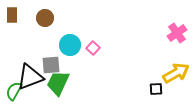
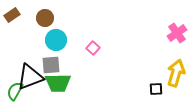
brown rectangle: rotated 56 degrees clockwise
cyan circle: moved 14 px left, 5 px up
yellow arrow: rotated 44 degrees counterclockwise
green trapezoid: rotated 116 degrees counterclockwise
green semicircle: moved 1 px right
